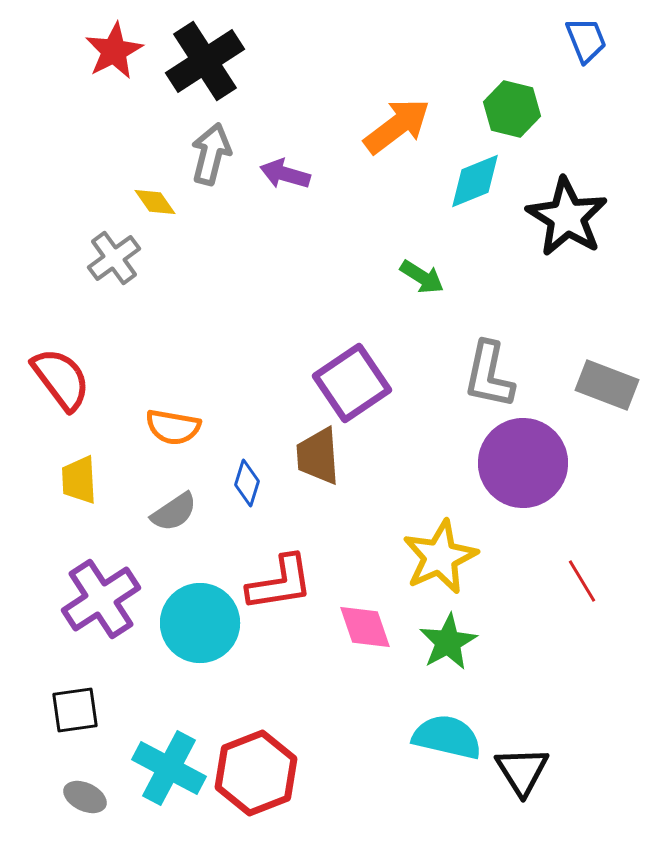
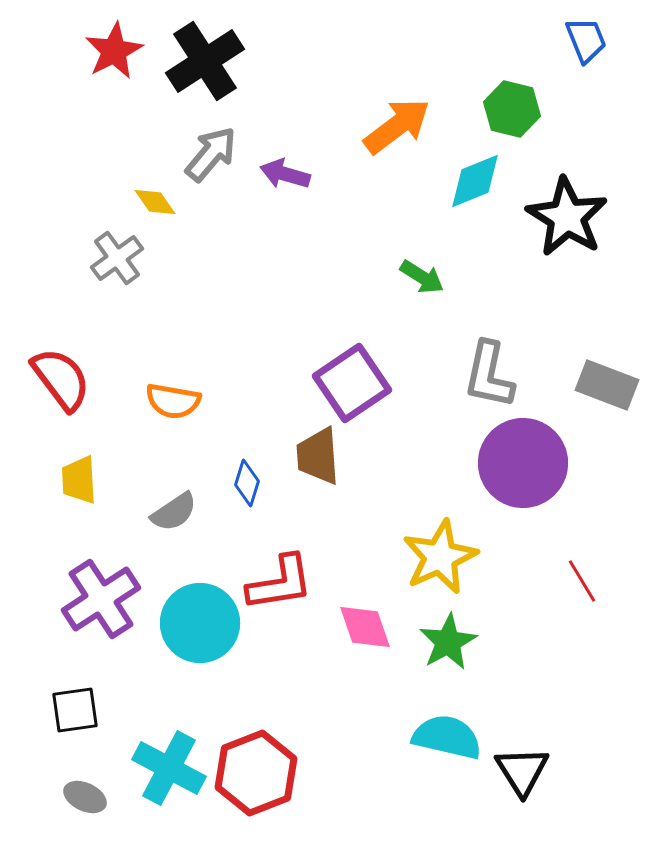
gray arrow: rotated 26 degrees clockwise
gray cross: moved 3 px right
orange semicircle: moved 26 px up
